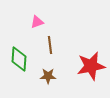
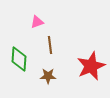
red star: rotated 12 degrees counterclockwise
